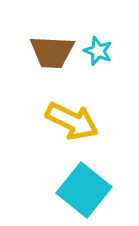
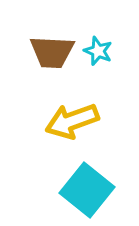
yellow arrow: rotated 134 degrees clockwise
cyan square: moved 3 px right
